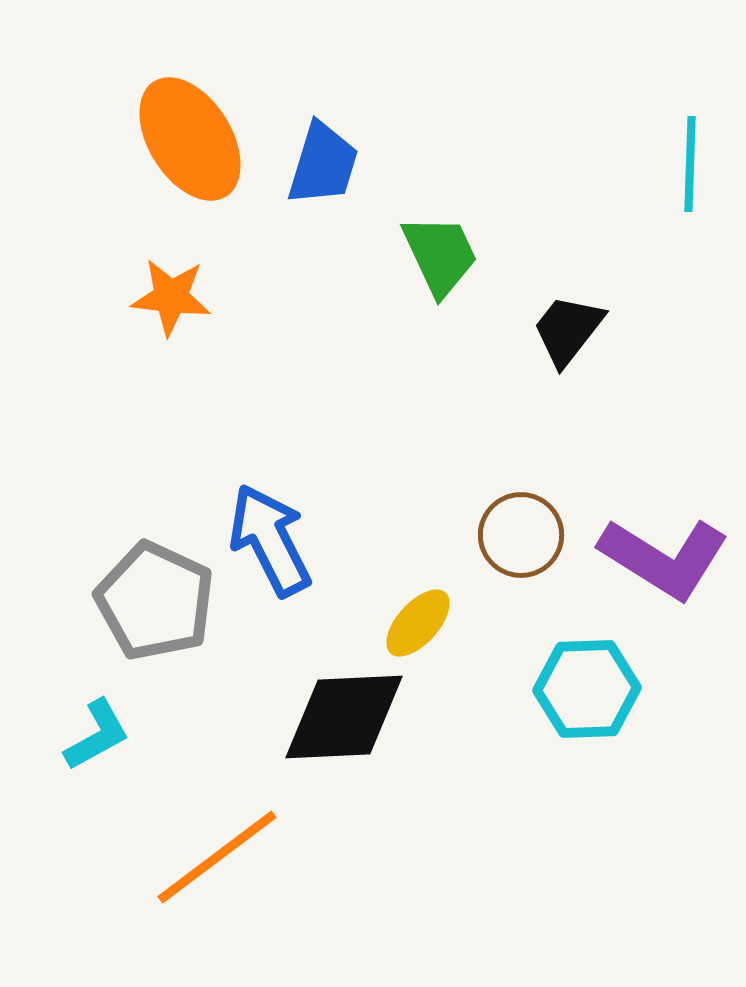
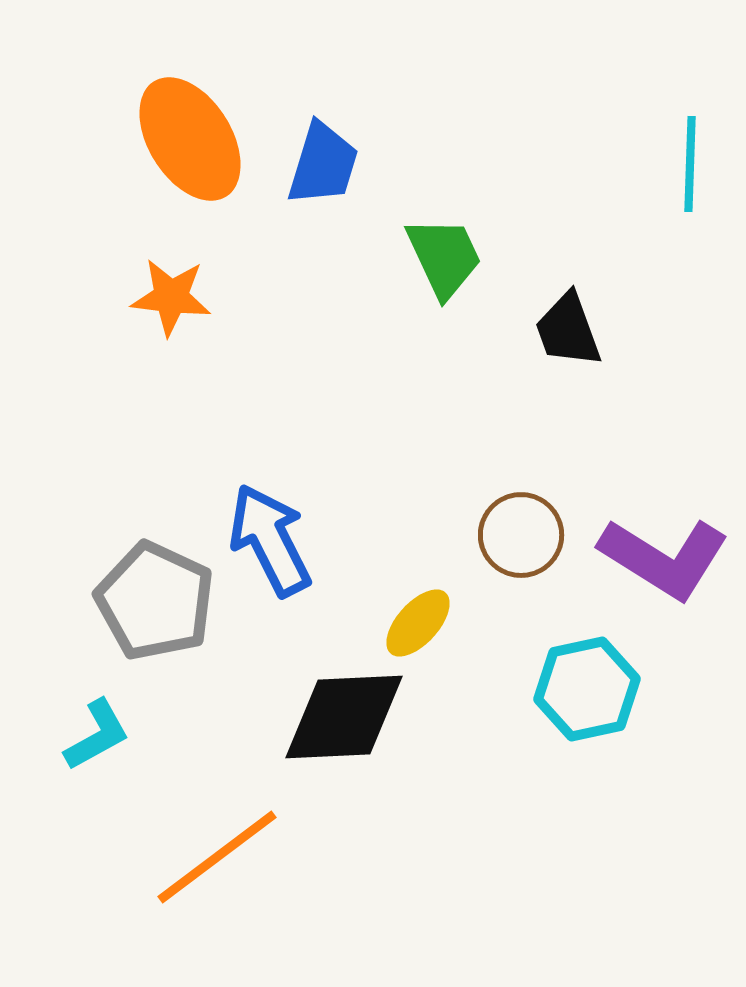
green trapezoid: moved 4 px right, 2 px down
black trapezoid: rotated 58 degrees counterclockwise
cyan hexagon: rotated 10 degrees counterclockwise
